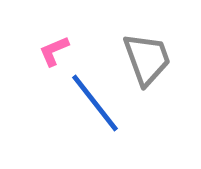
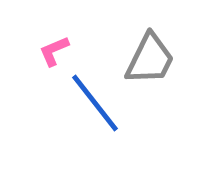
gray trapezoid: moved 3 px right; rotated 46 degrees clockwise
